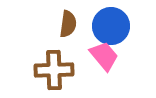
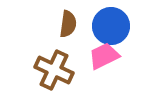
pink trapezoid: rotated 76 degrees counterclockwise
brown cross: rotated 27 degrees clockwise
